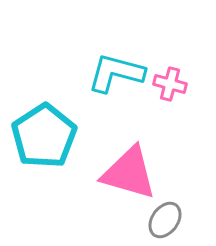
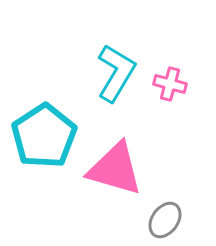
cyan L-shape: rotated 106 degrees clockwise
pink triangle: moved 14 px left, 4 px up
